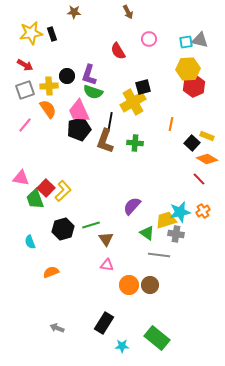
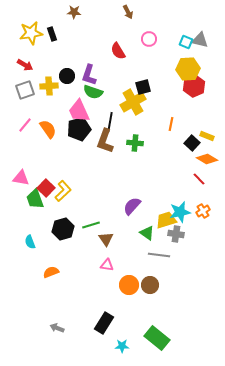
cyan square at (186, 42): rotated 32 degrees clockwise
orange semicircle at (48, 109): moved 20 px down
